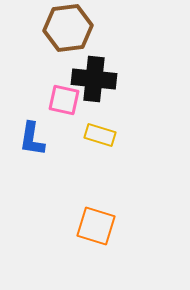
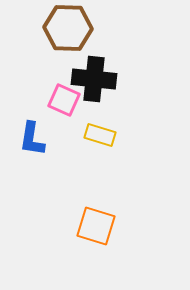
brown hexagon: rotated 9 degrees clockwise
pink square: rotated 12 degrees clockwise
